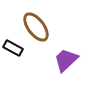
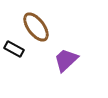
black rectangle: moved 1 px right, 1 px down
